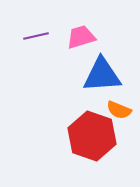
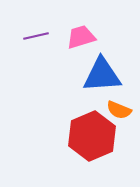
red hexagon: rotated 18 degrees clockwise
